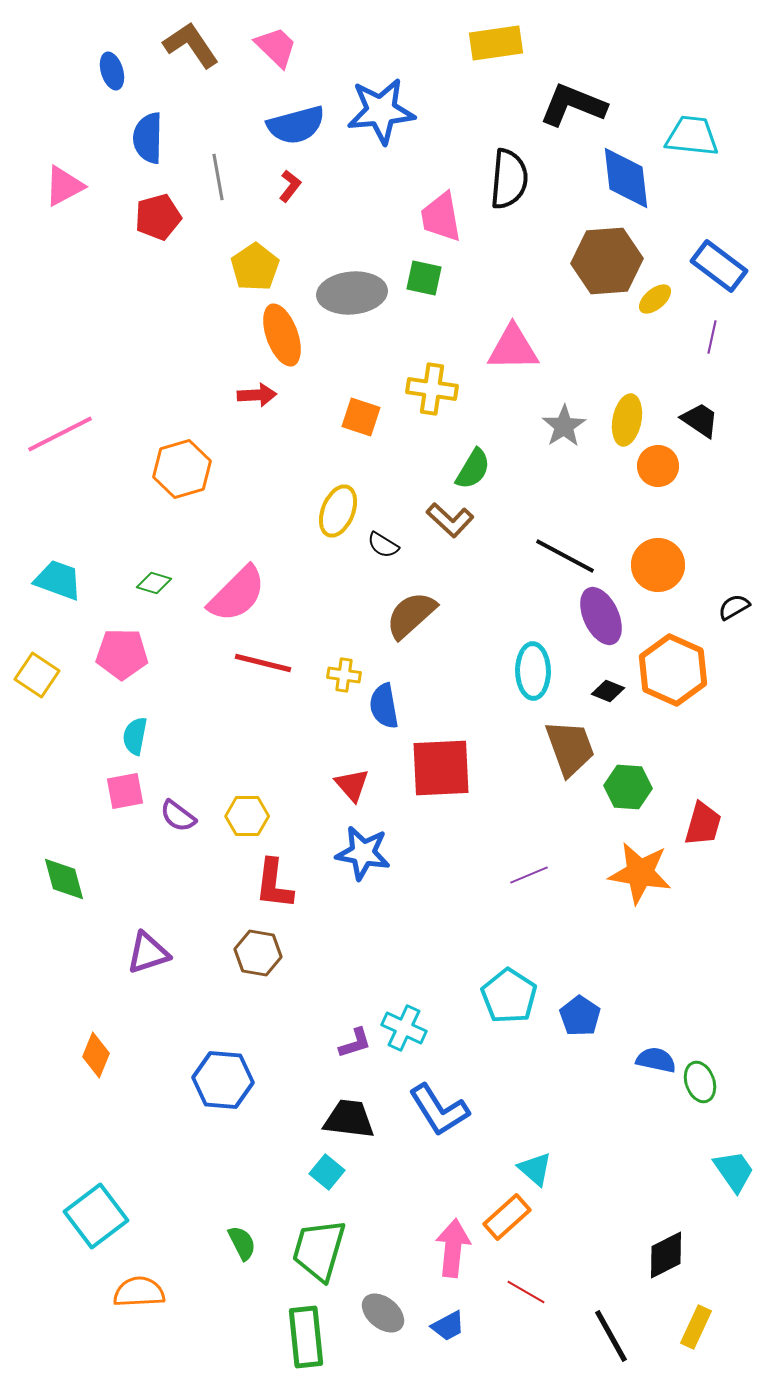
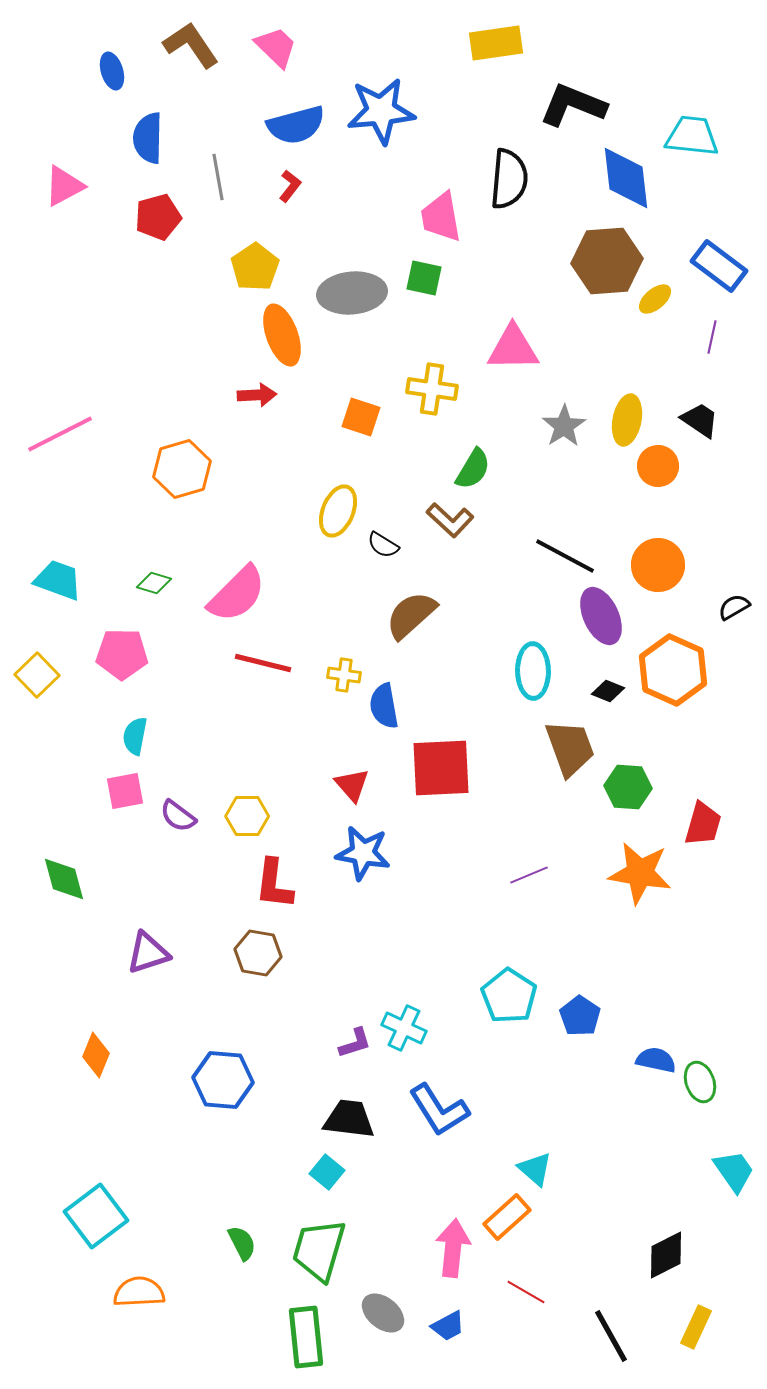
yellow square at (37, 675): rotated 12 degrees clockwise
